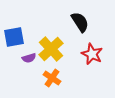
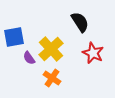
red star: moved 1 px right, 1 px up
purple semicircle: rotated 72 degrees clockwise
